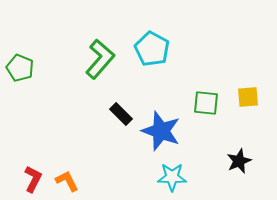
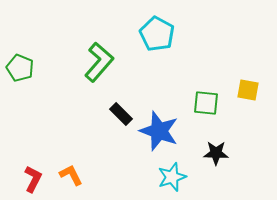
cyan pentagon: moved 5 px right, 15 px up
green L-shape: moved 1 px left, 3 px down
yellow square: moved 7 px up; rotated 15 degrees clockwise
blue star: moved 2 px left
black star: moved 23 px left, 8 px up; rotated 25 degrees clockwise
cyan star: rotated 20 degrees counterclockwise
orange L-shape: moved 4 px right, 6 px up
